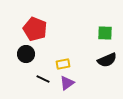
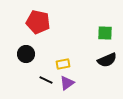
red pentagon: moved 3 px right, 7 px up; rotated 10 degrees counterclockwise
black line: moved 3 px right, 1 px down
